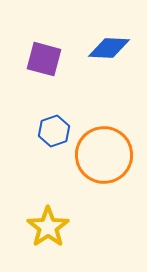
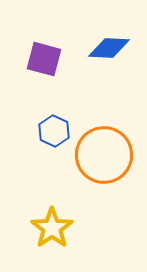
blue hexagon: rotated 16 degrees counterclockwise
yellow star: moved 4 px right, 1 px down
